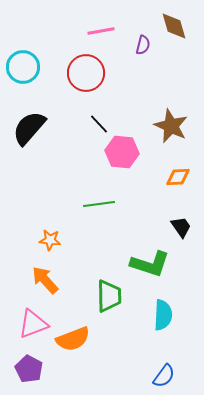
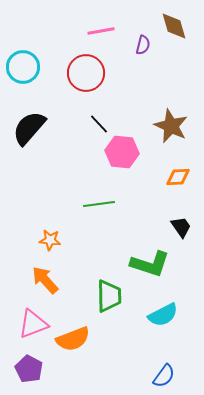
cyan semicircle: rotated 60 degrees clockwise
